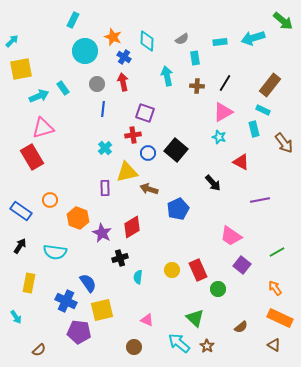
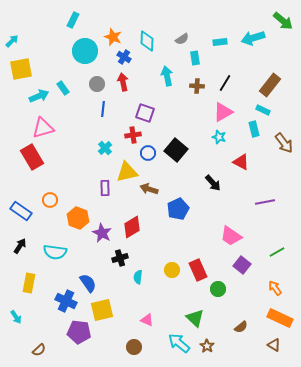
purple line at (260, 200): moved 5 px right, 2 px down
